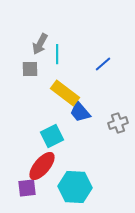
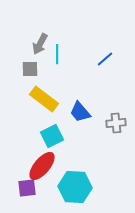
blue line: moved 2 px right, 5 px up
yellow rectangle: moved 21 px left, 6 px down
gray cross: moved 2 px left; rotated 12 degrees clockwise
